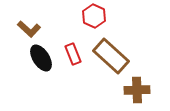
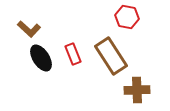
red hexagon: moved 33 px right, 1 px down; rotated 15 degrees counterclockwise
brown rectangle: rotated 15 degrees clockwise
